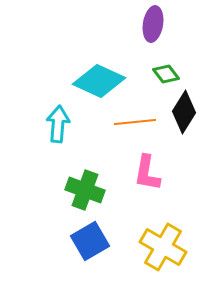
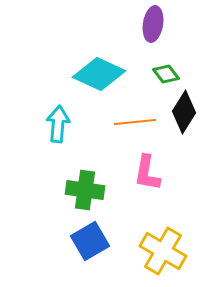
cyan diamond: moved 7 px up
green cross: rotated 12 degrees counterclockwise
yellow cross: moved 4 px down
